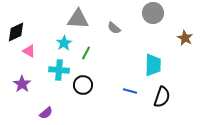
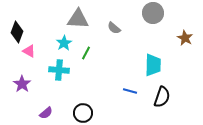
black diamond: moved 1 px right; rotated 45 degrees counterclockwise
black circle: moved 28 px down
